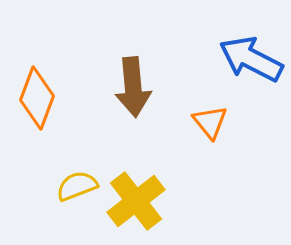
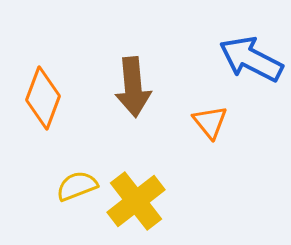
orange diamond: moved 6 px right
